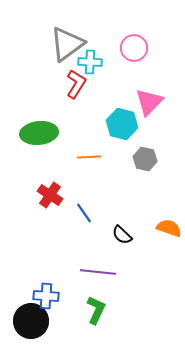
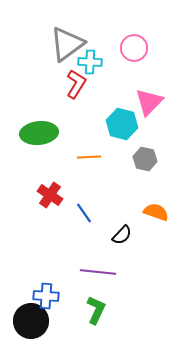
orange semicircle: moved 13 px left, 16 px up
black semicircle: rotated 90 degrees counterclockwise
